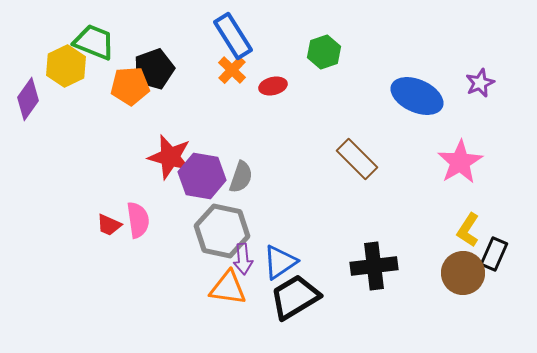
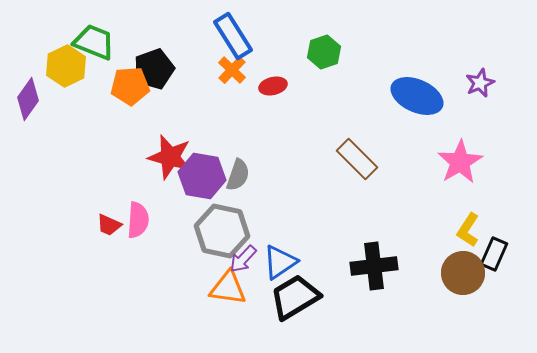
gray semicircle: moved 3 px left, 2 px up
pink semicircle: rotated 12 degrees clockwise
purple arrow: rotated 48 degrees clockwise
